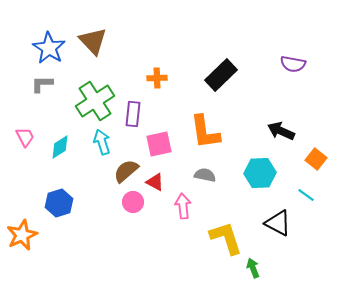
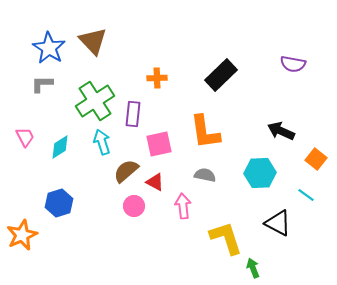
pink circle: moved 1 px right, 4 px down
